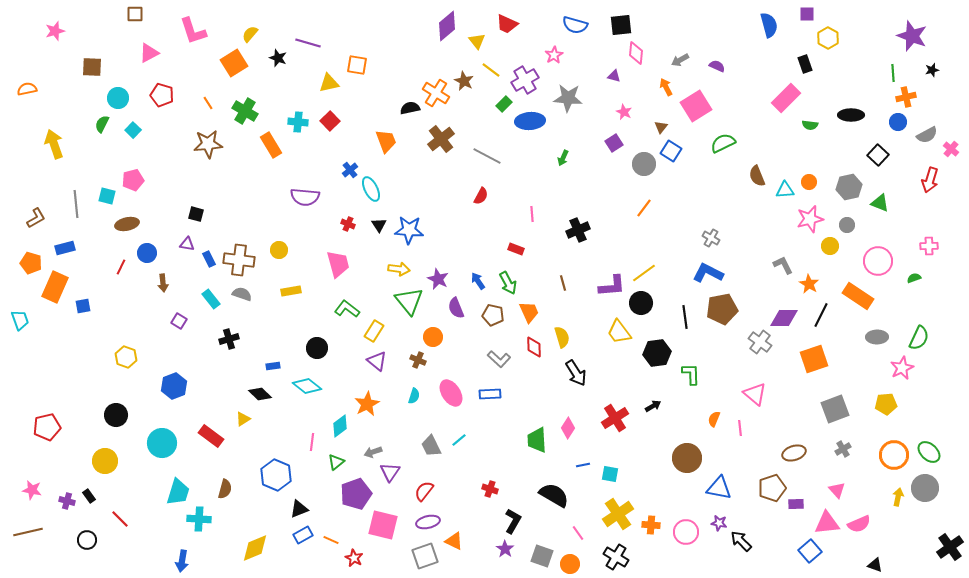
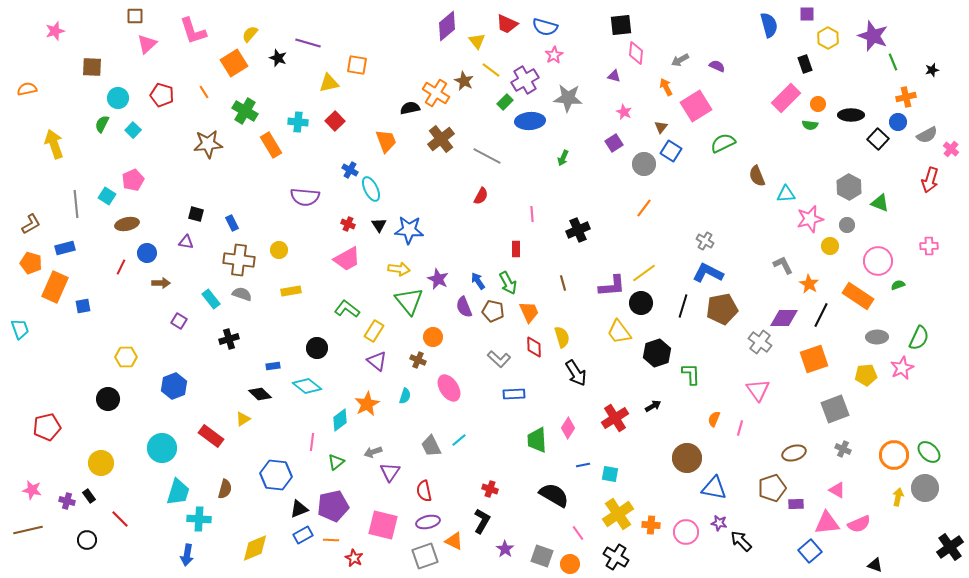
brown square at (135, 14): moved 2 px down
blue semicircle at (575, 25): moved 30 px left, 2 px down
purple star at (912, 36): moved 39 px left
pink triangle at (149, 53): moved 2 px left, 9 px up; rotated 15 degrees counterclockwise
green line at (893, 73): moved 11 px up; rotated 18 degrees counterclockwise
orange line at (208, 103): moved 4 px left, 11 px up
green rectangle at (504, 104): moved 1 px right, 2 px up
red square at (330, 121): moved 5 px right
black square at (878, 155): moved 16 px up
blue cross at (350, 170): rotated 21 degrees counterclockwise
pink pentagon at (133, 180): rotated 10 degrees counterclockwise
orange circle at (809, 182): moved 9 px right, 78 px up
gray hexagon at (849, 187): rotated 20 degrees counterclockwise
cyan triangle at (785, 190): moved 1 px right, 4 px down
cyan square at (107, 196): rotated 18 degrees clockwise
brown L-shape at (36, 218): moved 5 px left, 6 px down
gray cross at (711, 238): moved 6 px left, 3 px down
purple triangle at (187, 244): moved 1 px left, 2 px up
red rectangle at (516, 249): rotated 70 degrees clockwise
blue rectangle at (209, 259): moved 23 px right, 36 px up
pink trapezoid at (338, 264): moved 9 px right, 5 px up; rotated 76 degrees clockwise
green semicircle at (914, 278): moved 16 px left, 7 px down
brown arrow at (163, 283): moved 2 px left; rotated 84 degrees counterclockwise
purple semicircle at (456, 308): moved 8 px right, 1 px up
brown pentagon at (493, 315): moved 4 px up
black line at (685, 317): moved 2 px left, 11 px up; rotated 25 degrees clockwise
cyan trapezoid at (20, 320): moved 9 px down
black hexagon at (657, 353): rotated 12 degrees counterclockwise
yellow hexagon at (126, 357): rotated 20 degrees counterclockwise
pink ellipse at (451, 393): moved 2 px left, 5 px up
blue rectangle at (490, 394): moved 24 px right
pink triangle at (755, 394): moved 3 px right, 4 px up; rotated 15 degrees clockwise
cyan semicircle at (414, 396): moved 9 px left
yellow pentagon at (886, 404): moved 20 px left, 29 px up
black circle at (116, 415): moved 8 px left, 16 px up
cyan diamond at (340, 426): moved 6 px up
pink line at (740, 428): rotated 21 degrees clockwise
cyan circle at (162, 443): moved 5 px down
gray cross at (843, 449): rotated 35 degrees counterclockwise
yellow circle at (105, 461): moved 4 px left, 2 px down
blue hexagon at (276, 475): rotated 16 degrees counterclockwise
blue triangle at (719, 488): moved 5 px left
pink triangle at (837, 490): rotated 18 degrees counterclockwise
red semicircle at (424, 491): rotated 50 degrees counterclockwise
purple pentagon at (356, 494): moved 23 px left, 12 px down; rotated 8 degrees clockwise
black L-shape at (513, 521): moved 31 px left
brown line at (28, 532): moved 2 px up
orange line at (331, 540): rotated 21 degrees counterclockwise
blue arrow at (182, 561): moved 5 px right, 6 px up
